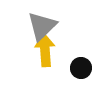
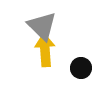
gray triangle: rotated 32 degrees counterclockwise
